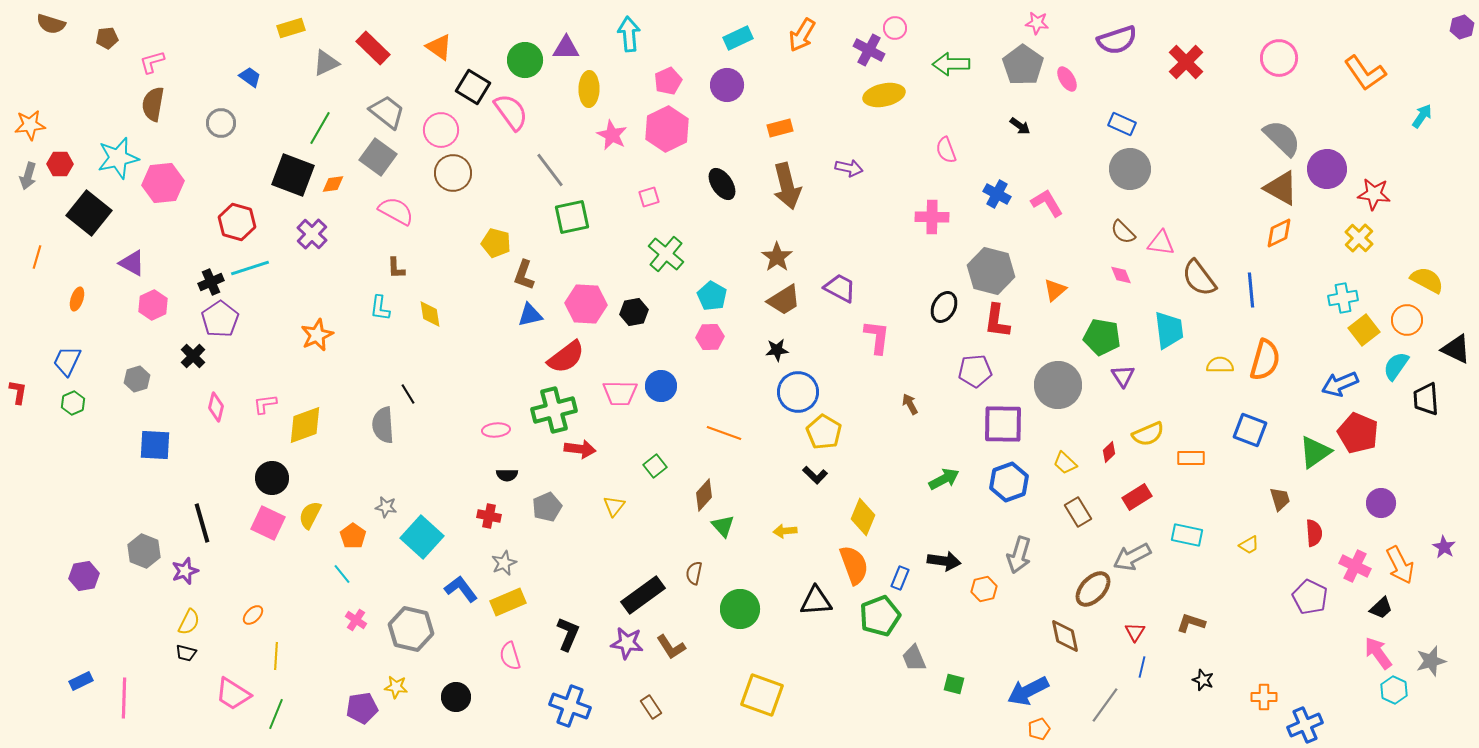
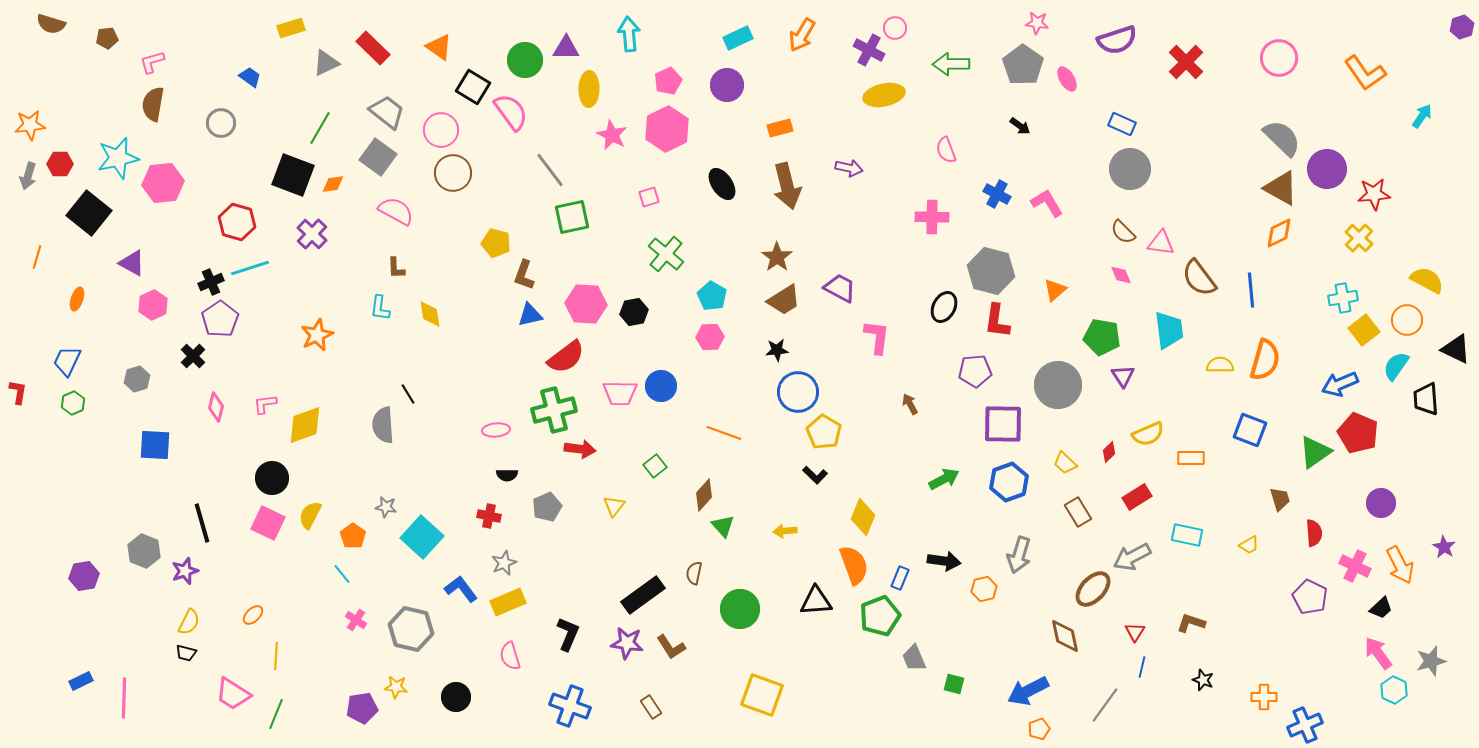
red star at (1374, 194): rotated 12 degrees counterclockwise
